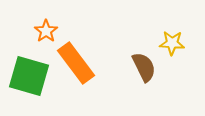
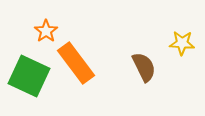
yellow star: moved 10 px right
green square: rotated 9 degrees clockwise
